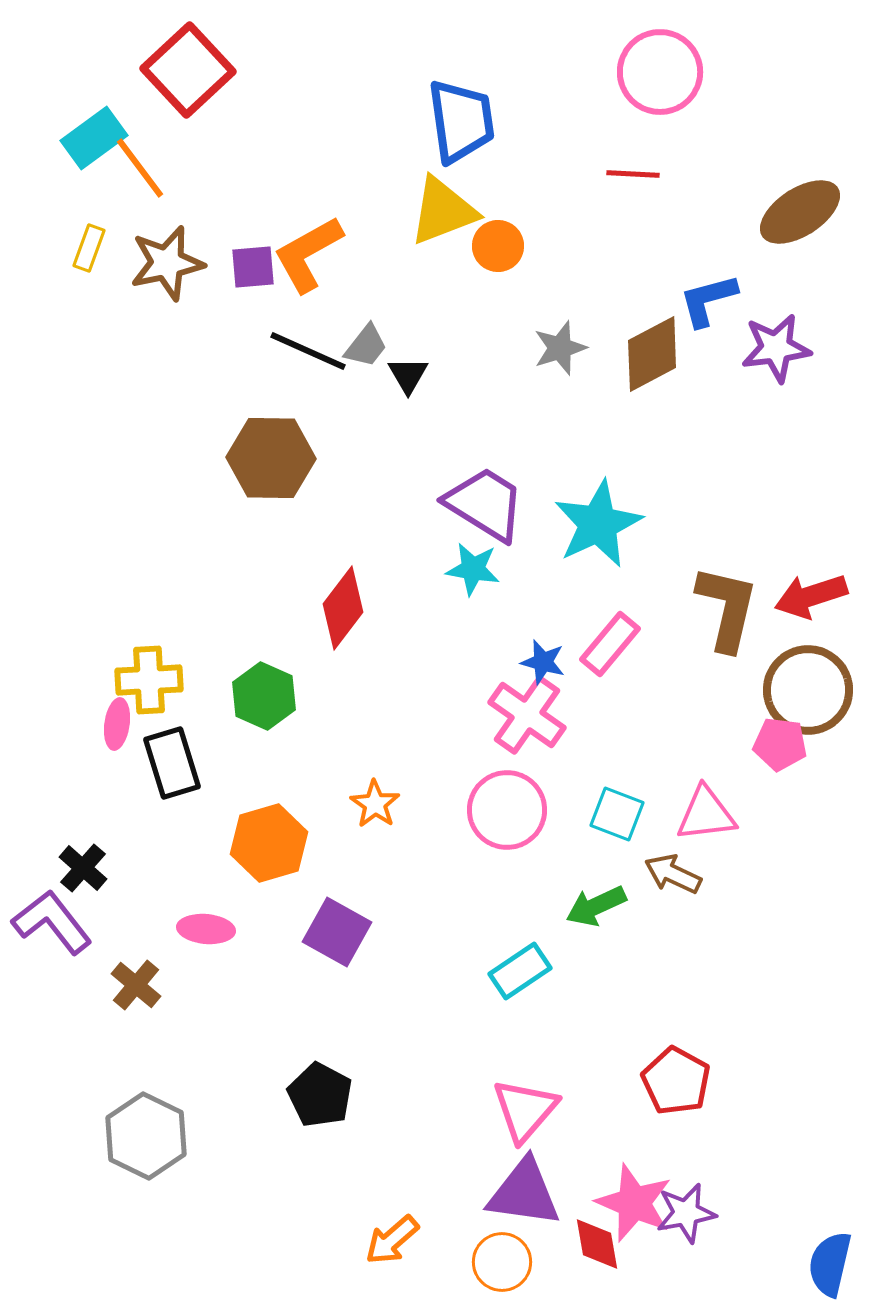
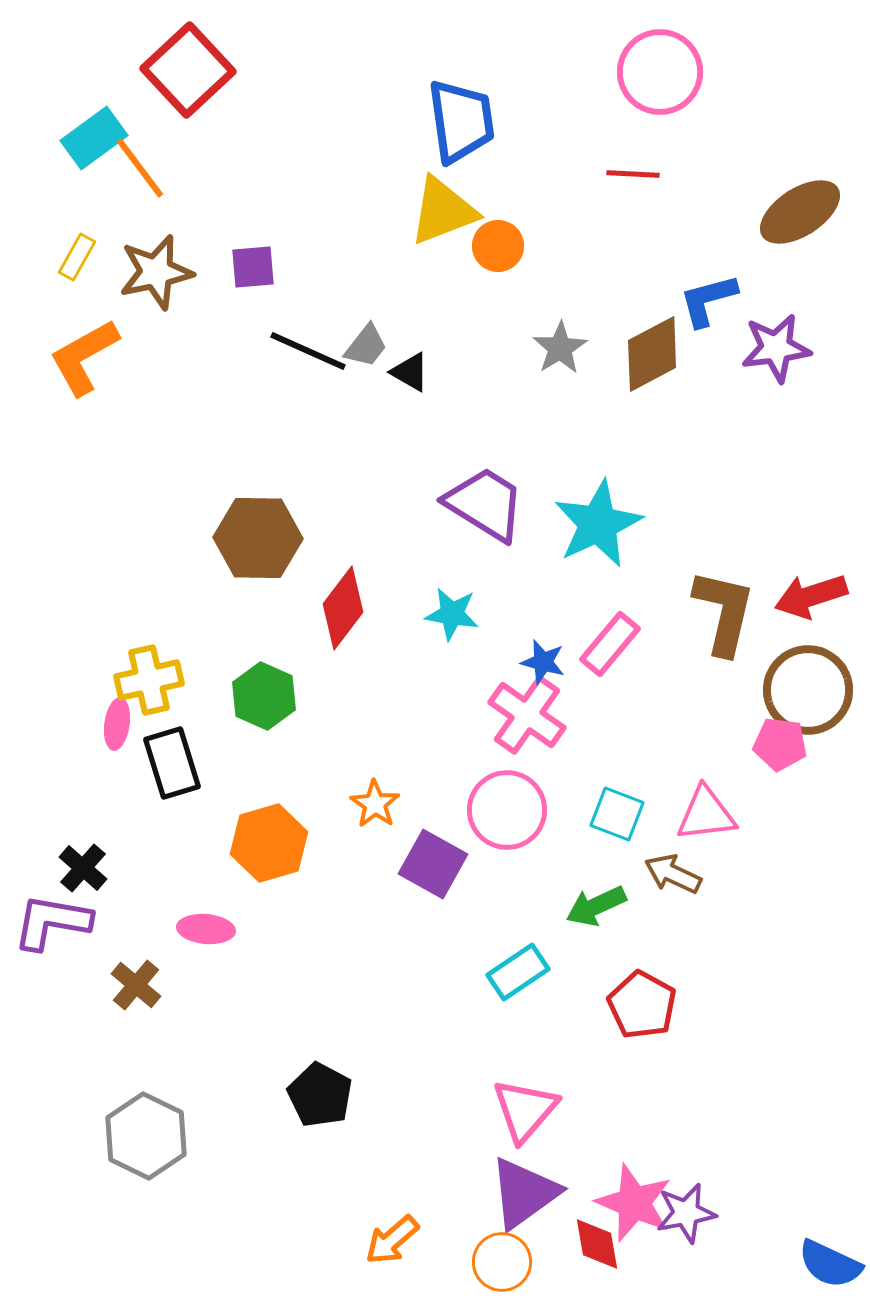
yellow rectangle at (89, 248): moved 12 px left, 9 px down; rotated 9 degrees clockwise
orange L-shape at (308, 254): moved 224 px left, 103 px down
brown star at (167, 263): moved 11 px left, 9 px down
gray star at (560, 348): rotated 14 degrees counterclockwise
black triangle at (408, 375): moved 2 px right, 3 px up; rotated 30 degrees counterclockwise
brown hexagon at (271, 458): moved 13 px left, 80 px down
cyan star at (473, 569): moved 21 px left, 45 px down
brown L-shape at (727, 608): moved 3 px left, 4 px down
yellow cross at (149, 680): rotated 10 degrees counterclockwise
purple L-shape at (52, 922): rotated 42 degrees counterclockwise
purple square at (337, 932): moved 96 px right, 68 px up
cyan rectangle at (520, 971): moved 2 px left, 1 px down
red pentagon at (676, 1081): moved 34 px left, 76 px up
purple triangle at (524, 1193): rotated 44 degrees counterclockwise
blue semicircle at (830, 1264): rotated 78 degrees counterclockwise
